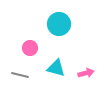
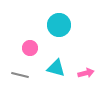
cyan circle: moved 1 px down
